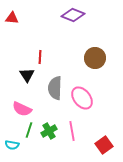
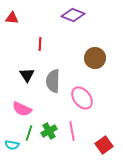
red line: moved 13 px up
gray semicircle: moved 2 px left, 7 px up
green line: moved 3 px down
